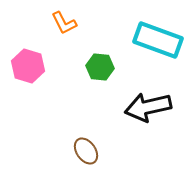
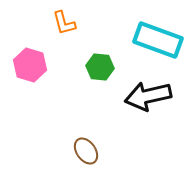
orange L-shape: rotated 12 degrees clockwise
pink hexagon: moved 2 px right, 1 px up
black arrow: moved 11 px up
